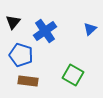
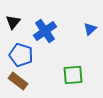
green square: rotated 35 degrees counterclockwise
brown rectangle: moved 10 px left; rotated 30 degrees clockwise
